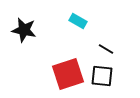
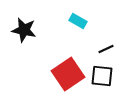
black line: rotated 56 degrees counterclockwise
red square: rotated 16 degrees counterclockwise
